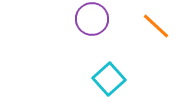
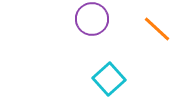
orange line: moved 1 px right, 3 px down
